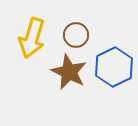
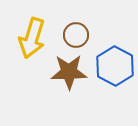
blue hexagon: moved 1 px right, 1 px up; rotated 6 degrees counterclockwise
brown star: rotated 27 degrees counterclockwise
